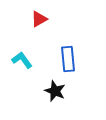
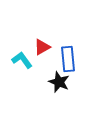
red triangle: moved 3 px right, 28 px down
black star: moved 4 px right, 9 px up
